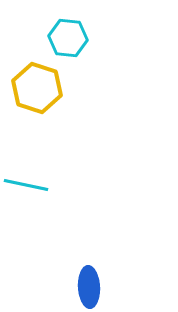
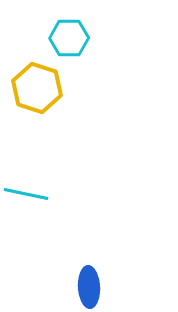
cyan hexagon: moved 1 px right; rotated 6 degrees counterclockwise
cyan line: moved 9 px down
